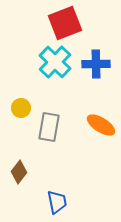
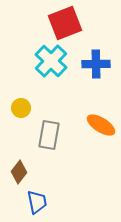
cyan cross: moved 4 px left, 1 px up
gray rectangle: moved 8 px down
blue trapezoid: moved 20 px left
